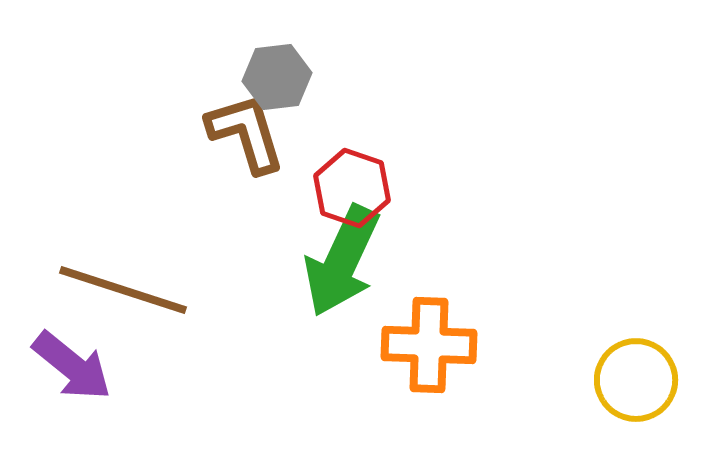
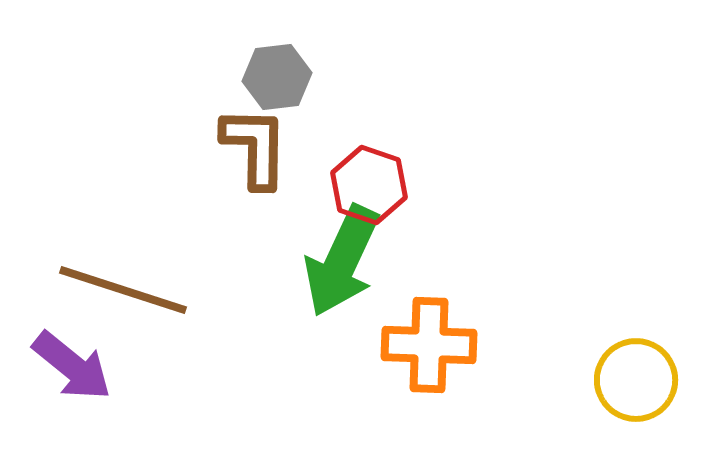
brown L-shape: moved 9 px right, 14 px down; rotated 18 degrees clockwise
red hexagon: moved 17 px right, 3 px up
